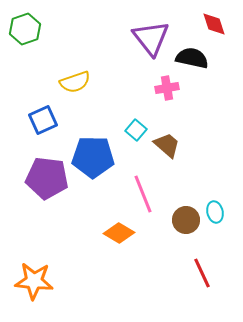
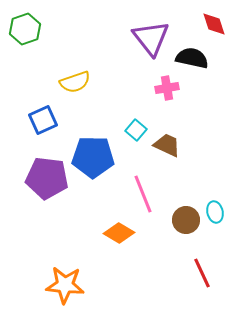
brown trapezoid: rotated 16 degrees counterclockwise
orange star: moved 31 px right, 4 px down
